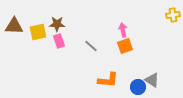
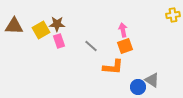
yellow square: moved 3 px right, 2 px up; rotated 18 degrees counterclockwise
orange L-shape: moved 5 px right, 13 px up
